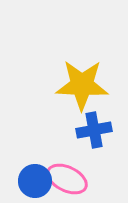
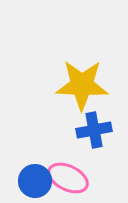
pink ellipse: moved 1 px right, 1 px up
